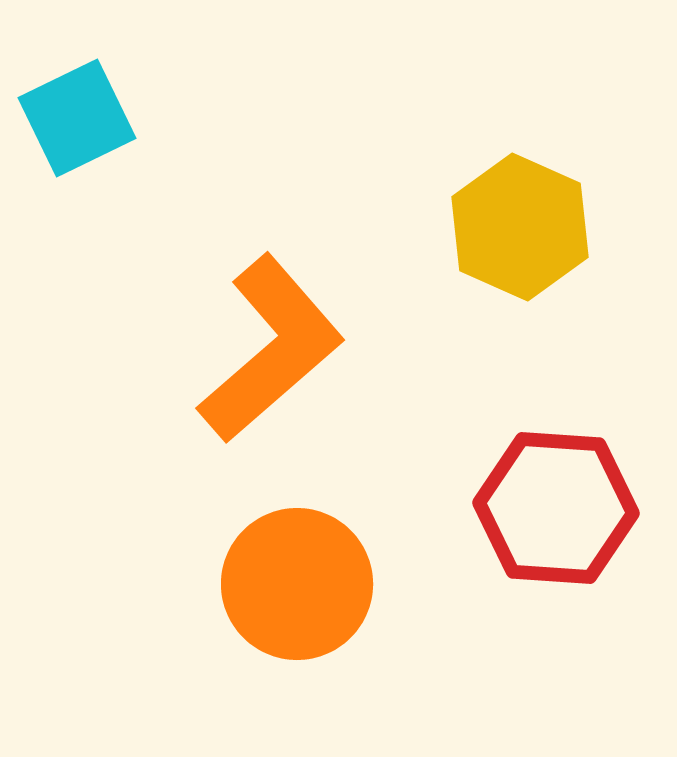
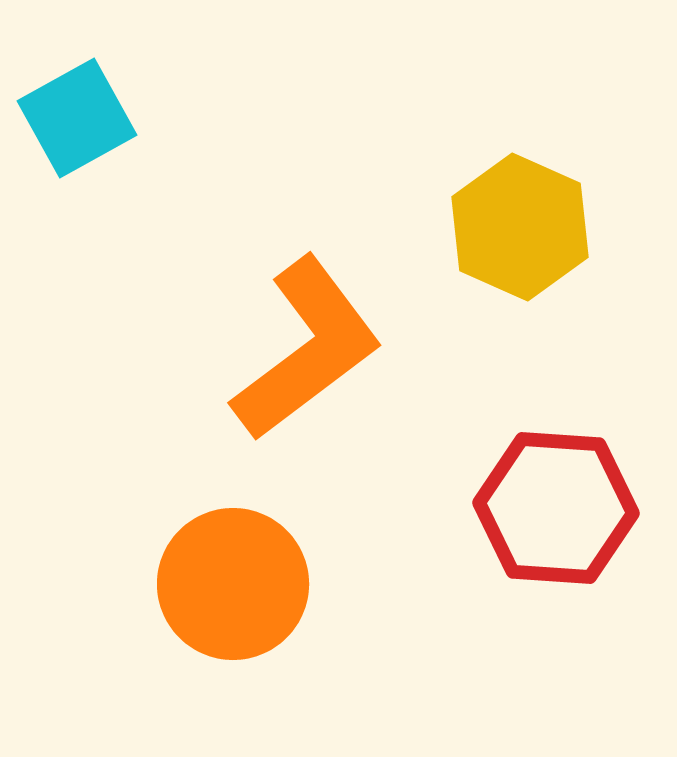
cyan square: rotated 3 degrees counterclockwise
orange L-shape: moved 36 px right; rotated 4 degrees clockwise
orange circle: moved 64 px left
